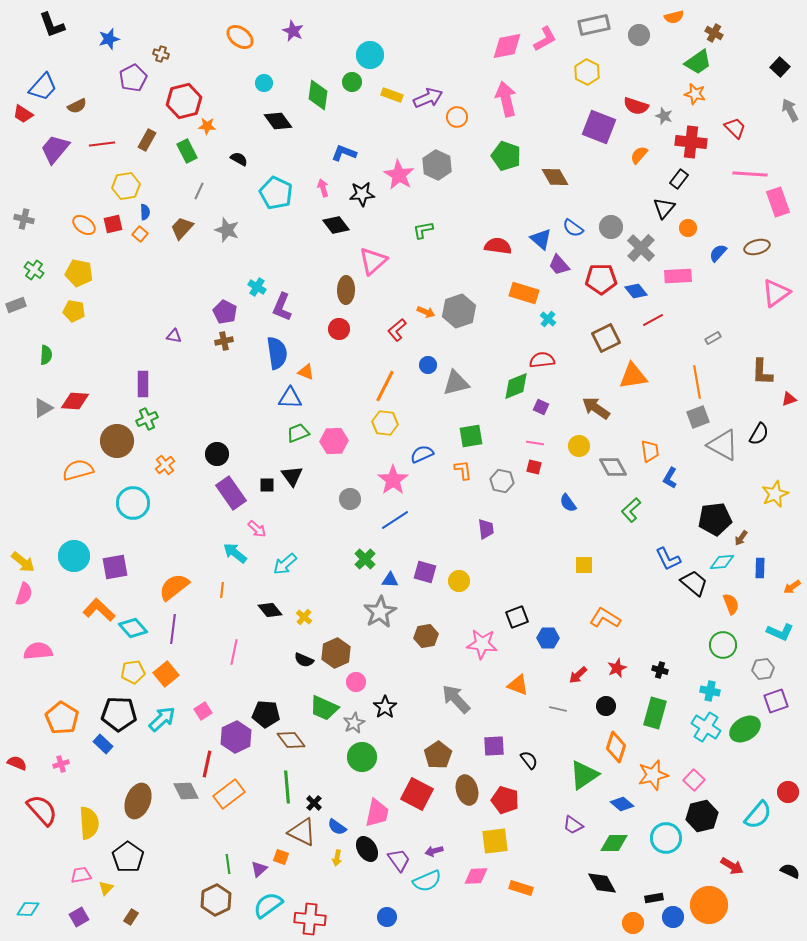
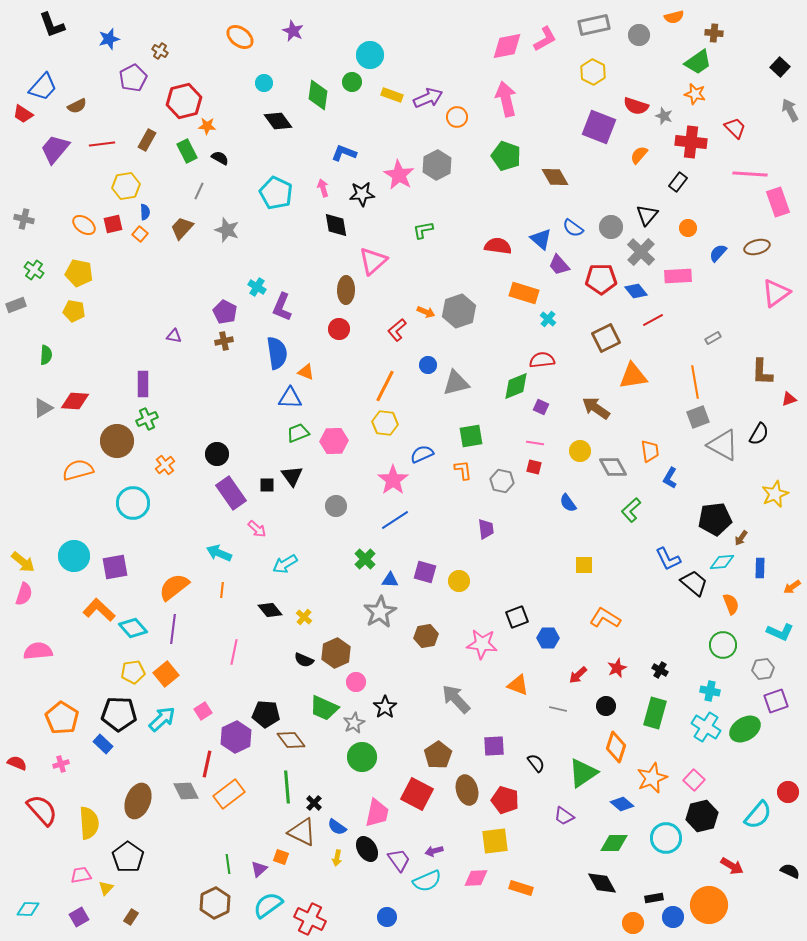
brown cross at (714, 33): rotated 24 degrees counterclockwise
brown cross at (161, 54): moved 1 px left, 3 px up; rotated 14 degrees clockwise
yellow hexagon at (587, 72): moved 6 px right
black semicircle at (239, 159): moved 19 px left, 1 px up
gray hexagon at (437, 165): rotated 8 degrees clockwise
black rectangle at (679, 179): moved 1 px left, 3 px down
black triangle at (664, 208): moved 17 px left, 7 px down
black diamond at (336, 225): rotated 28 degrees clockwise
gray cross at (641, 248): moved 4 px down
orange line at (697, 382): moved 2 px left
yellow circle at (579, 446): moved 1 px right, 5 px down
gray circle at (350, 499): moved 14 px left, 7 px down
cyan arrow at (235, 553): moved 16 px left; rotated 15 degrees counterclockwise
cyan arrow at (285, 564): rotated 10 degrees clockwise
black cross at (660, 670): rotated 14 degrees clockwise
black semicircle at (529, 760): moved 7 px right, 3 px down
green triangle at (584, 775): moved 1 px left, 2 px up
orange star at (653, 775): moved 1 px left, 3 px down; rotated 8 degrees counterclockwise
purple trapezoid at (573, 825): moved 9 px left, 9 px up
pink diamond at (476, 876): moved 2 px down
brown hexagon at (216, 900): moved 1 px left, 3 px down
red cross at (310, 919): rotated 20 degrees clockwise
